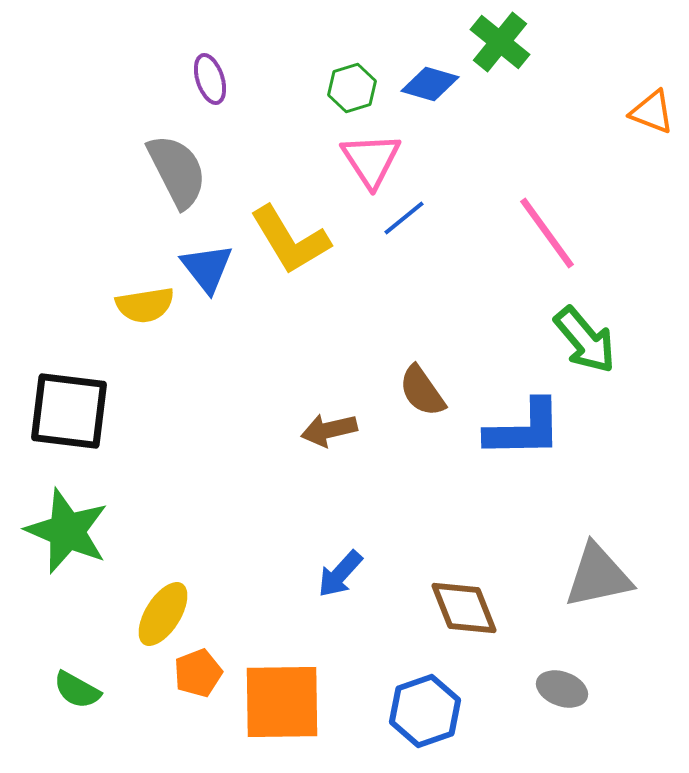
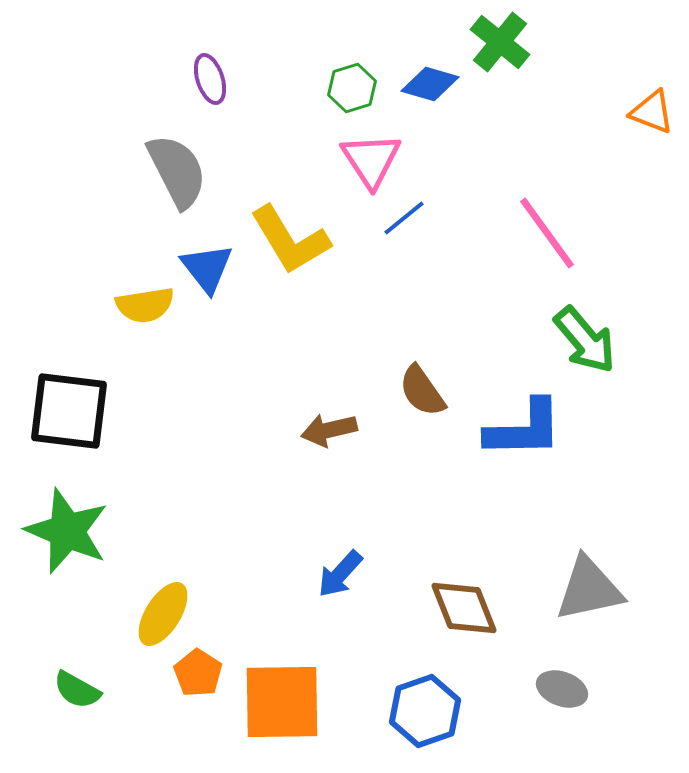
gray triangle: moved 9 px left, 13 px down
orange pentagon: rotated 18 degrees counterclockwise
